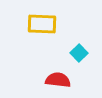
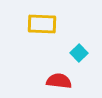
red semicircle: moved 1 px right, 1 px down
